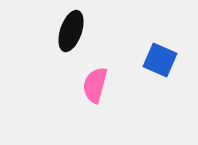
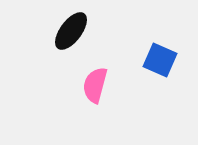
black ellipse: rotated 18 degrees clockwise
